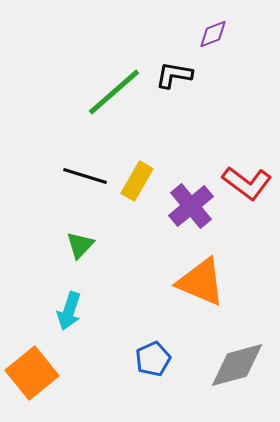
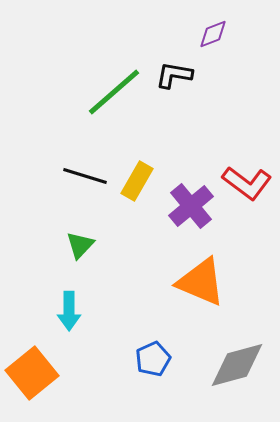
cyan arrow: rotated 18 degrees counterclockwise
